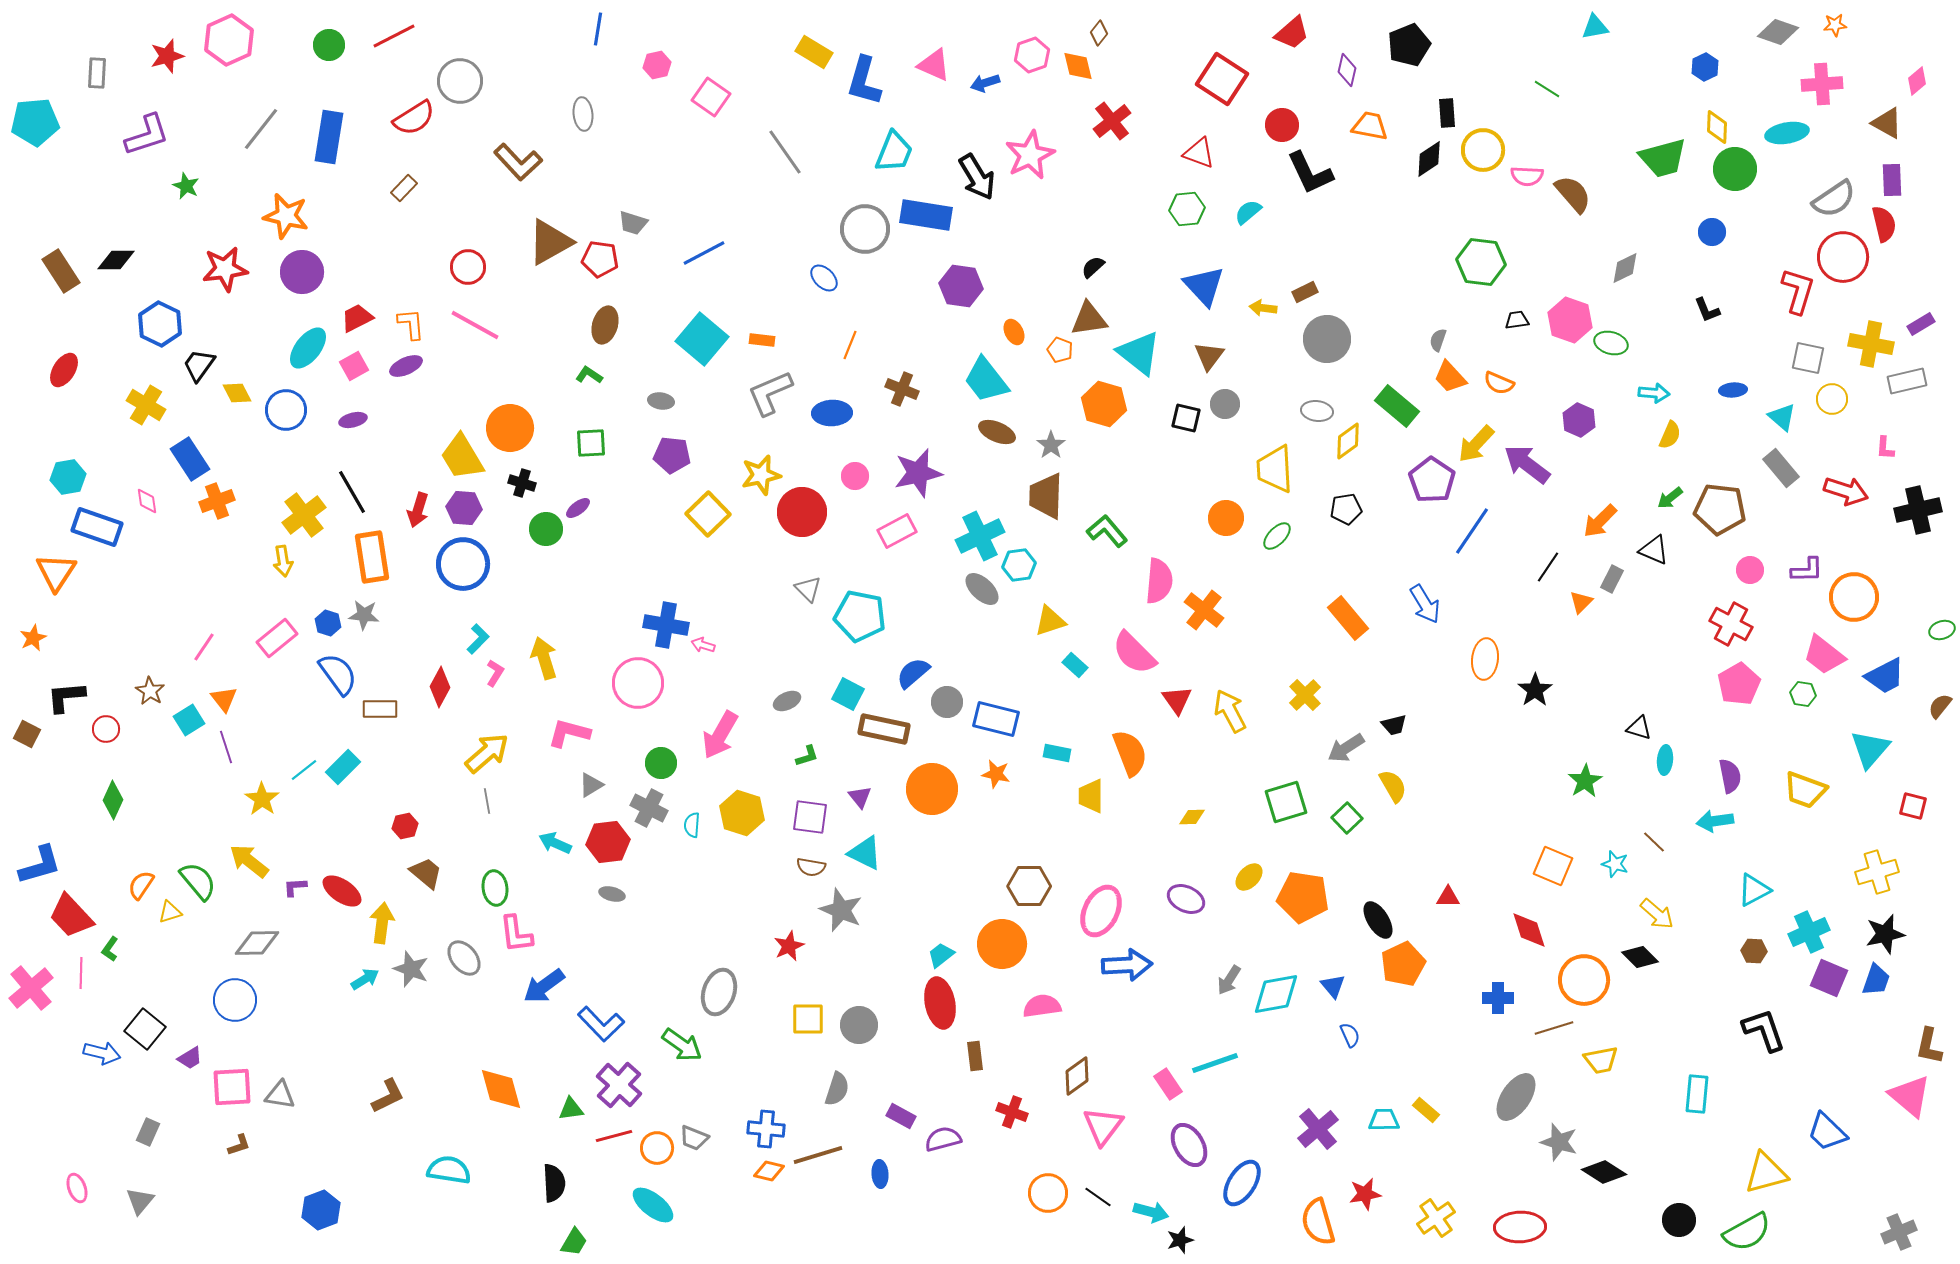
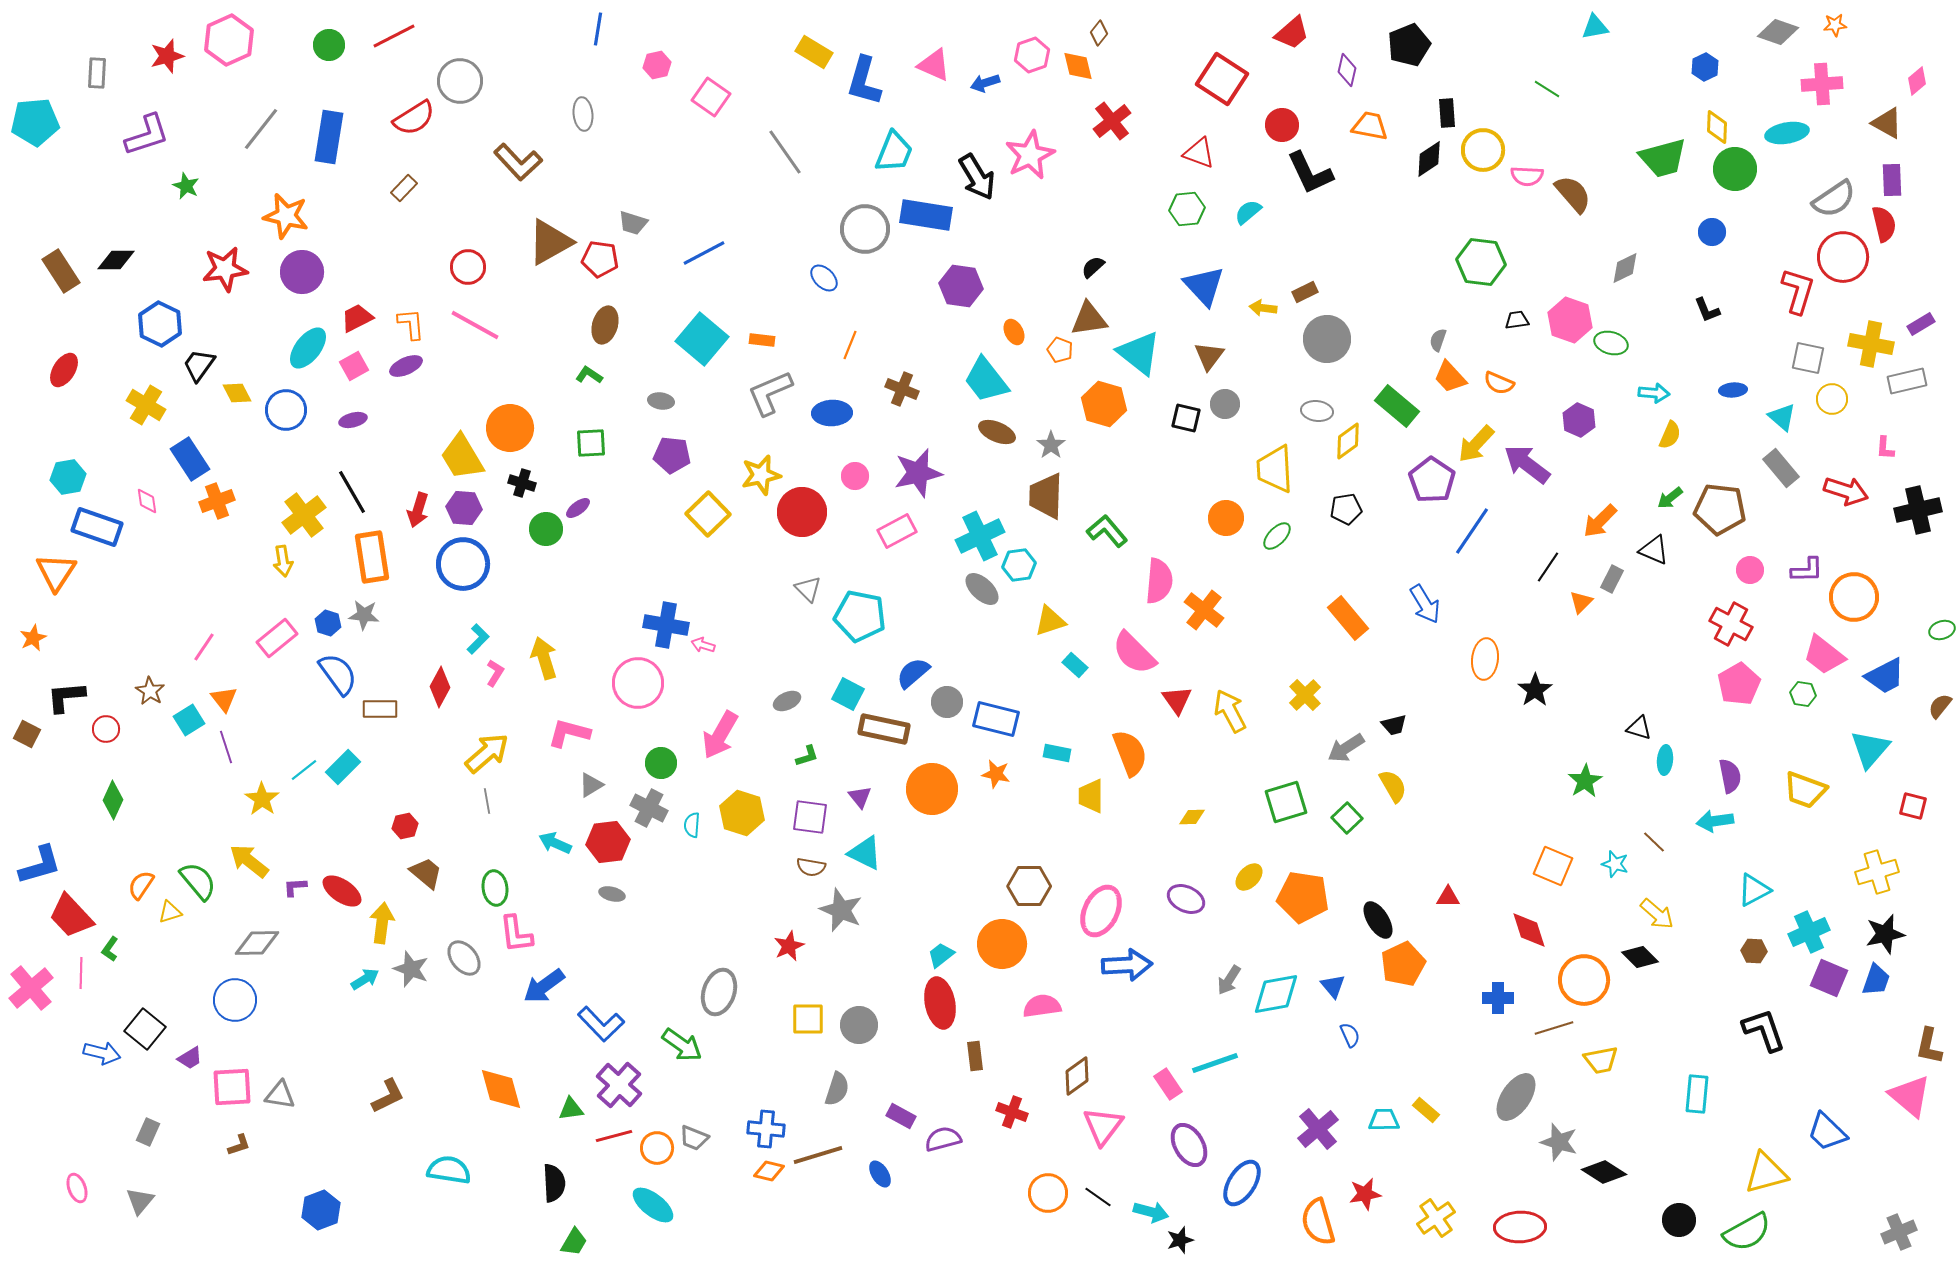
blue ellipse at (880, 1174): rotated 28 degrees counterclockwise
